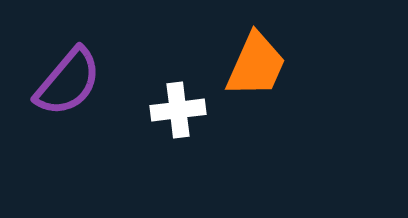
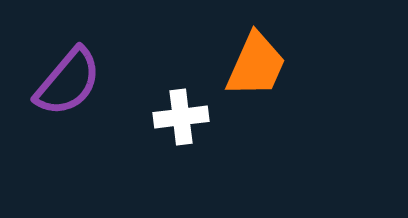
white cross: moved 3 px right, 7 px down
